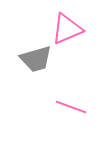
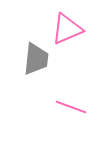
gray trapezoid: rotated 68 degrees counterclockwise
